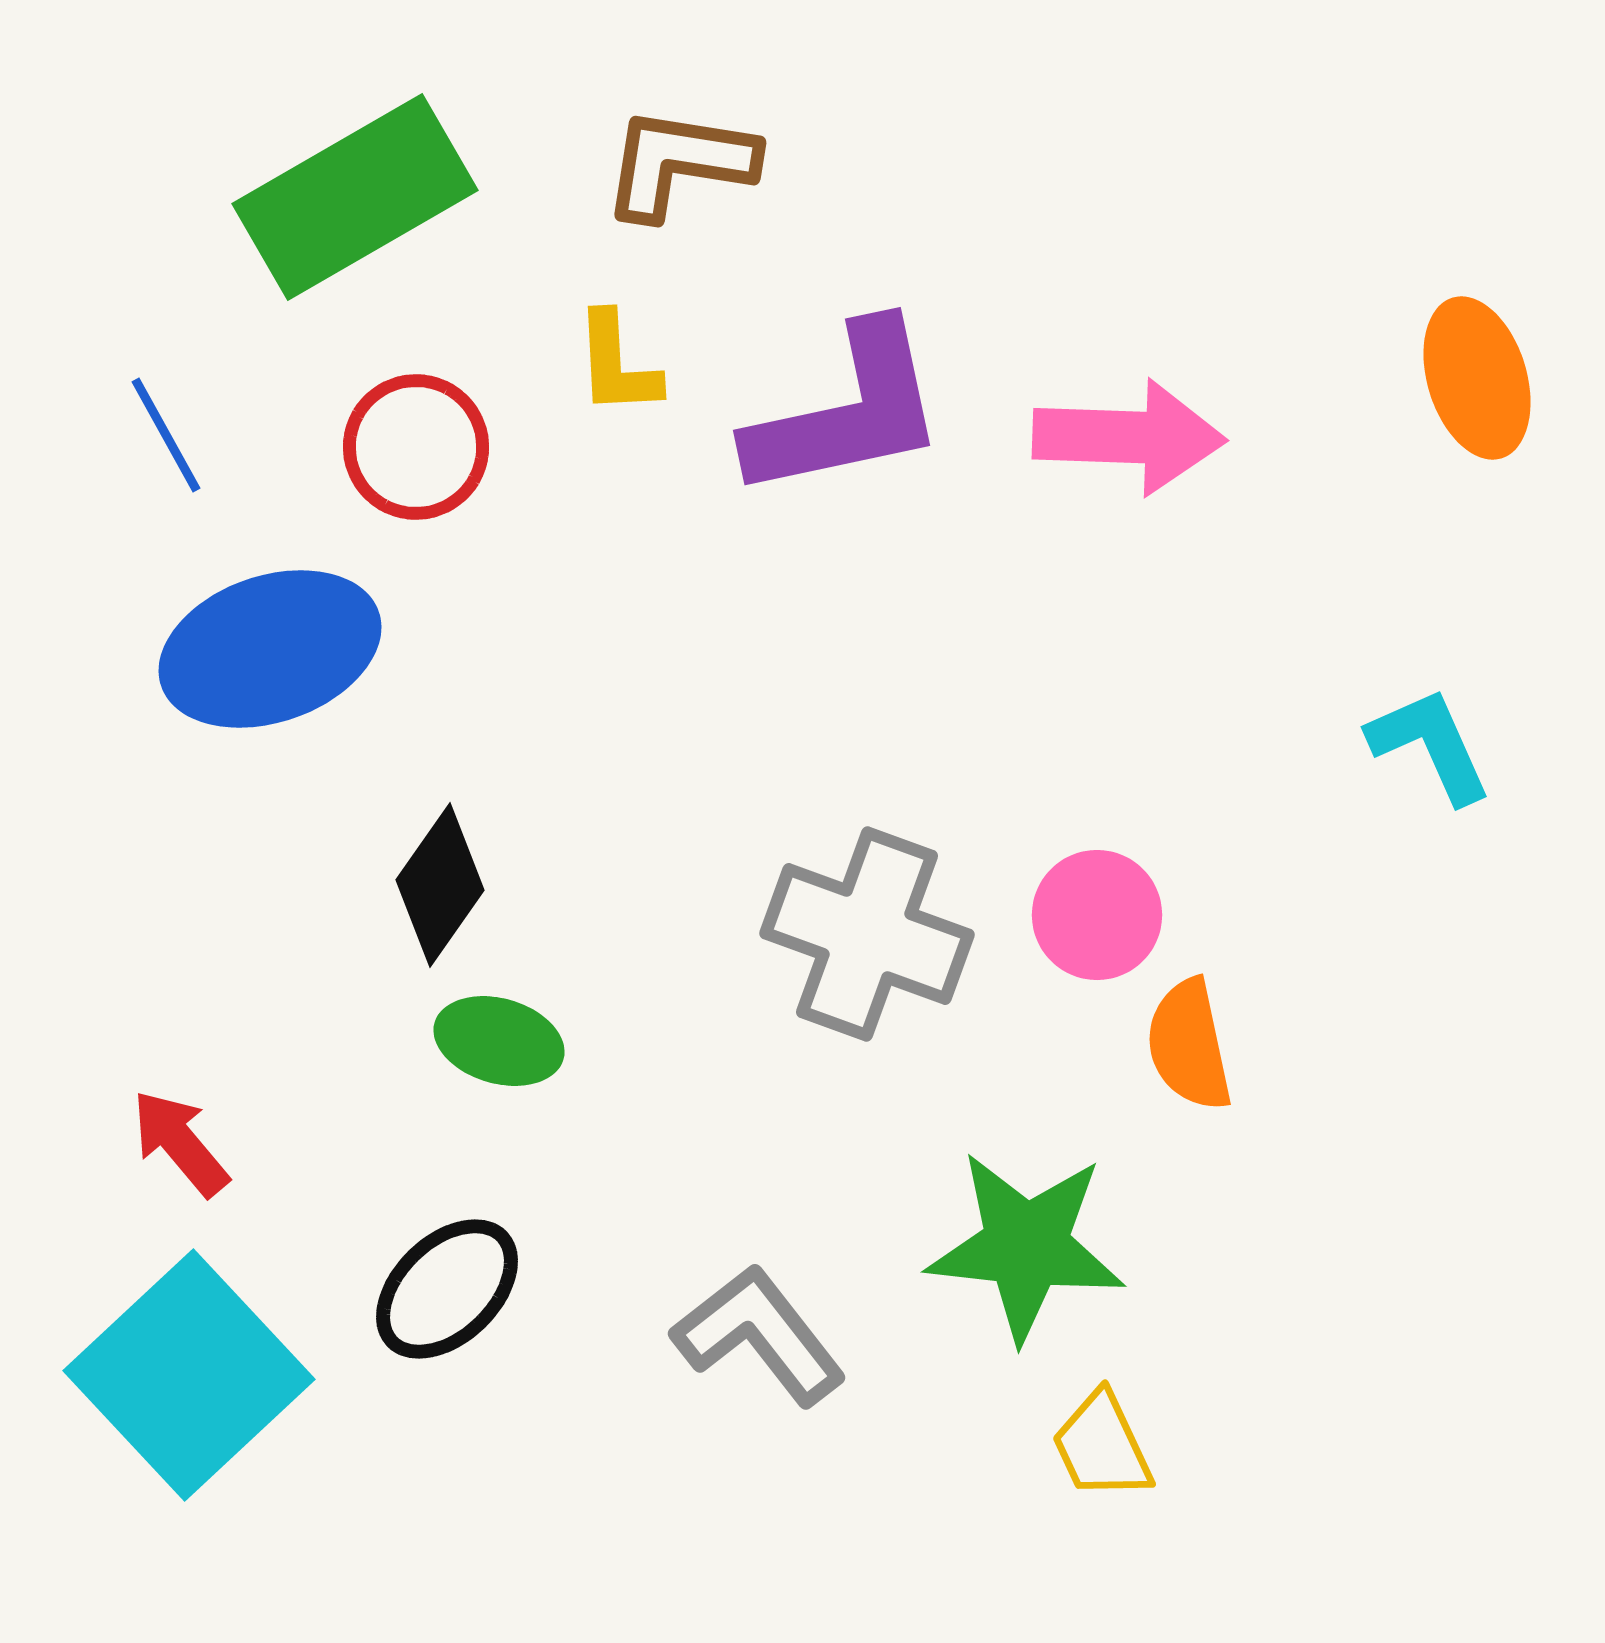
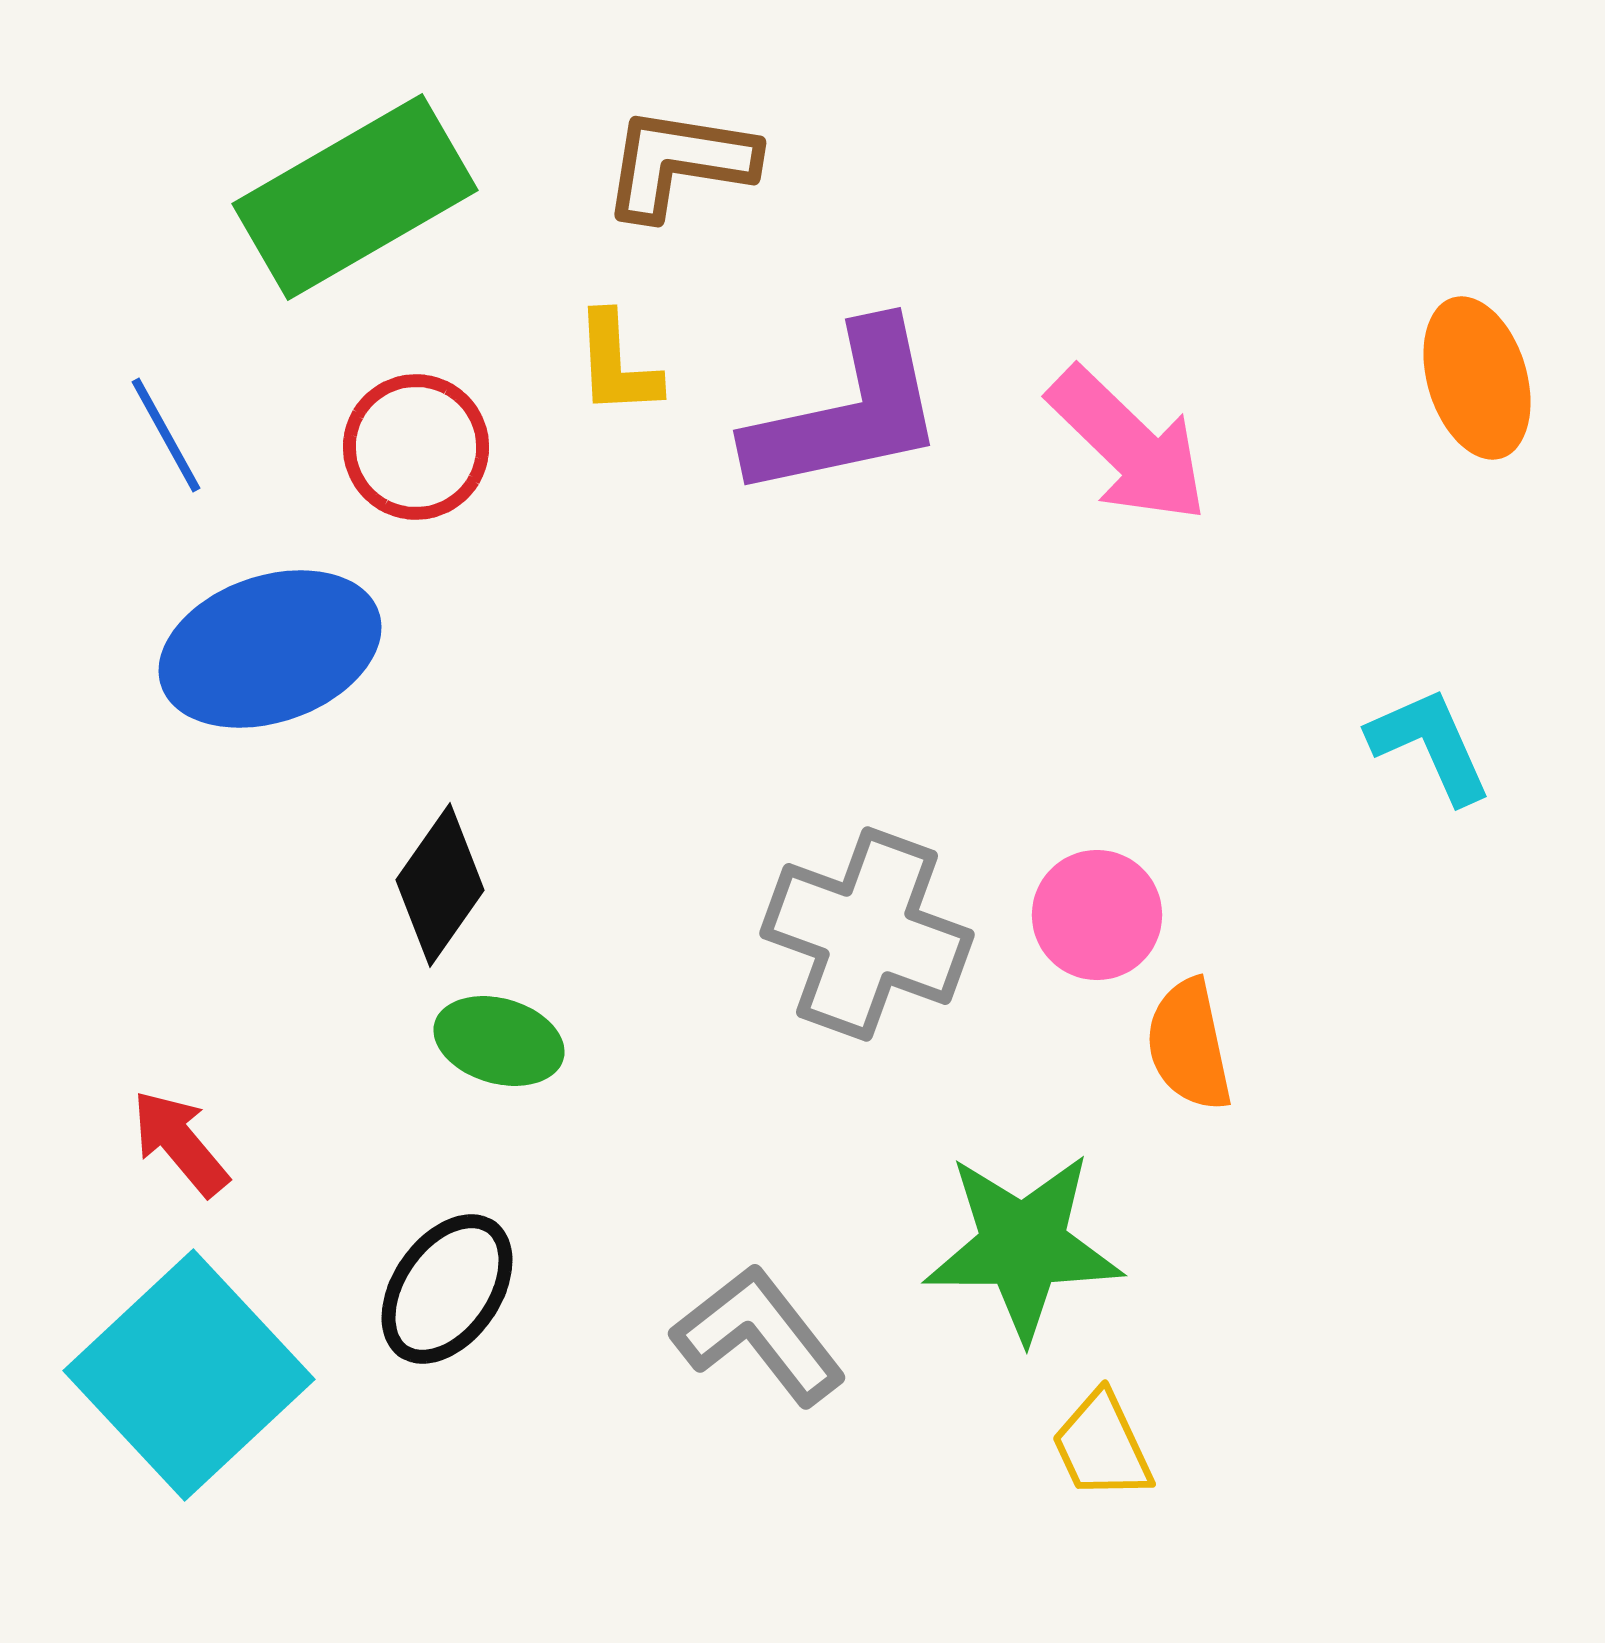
pink arrow: moved 1 px left, 8 px down; rotated 42 degrees clockwise
green star: moved 3 px left; rotated 6 degrees counterclockwise
black ellipse: rotated 11 degrees counterclockwise
